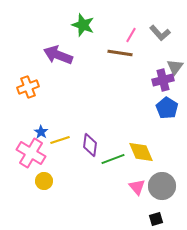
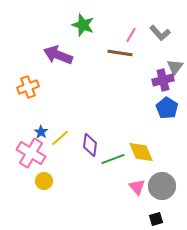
yellow line: moved 2 px up; rotated 24 degrees counterclockwise
